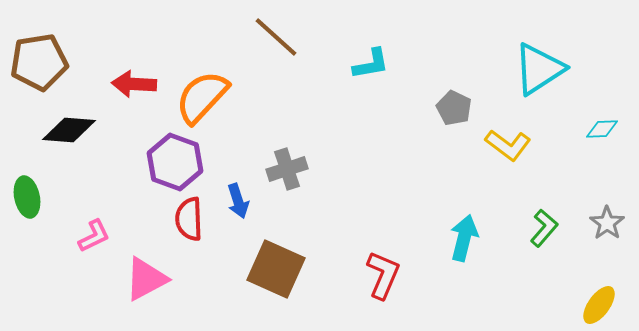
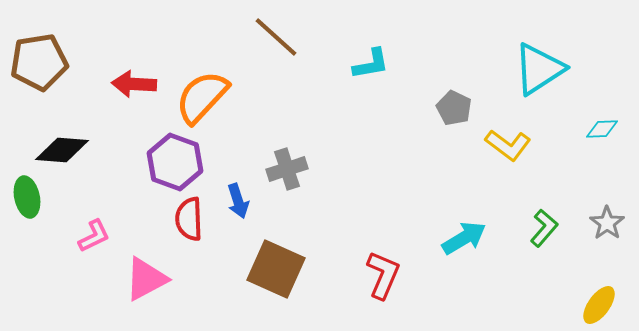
black diamond: moved 7 px left, 20 px down
cyan arrow: rotated 45 degrees clockwise
